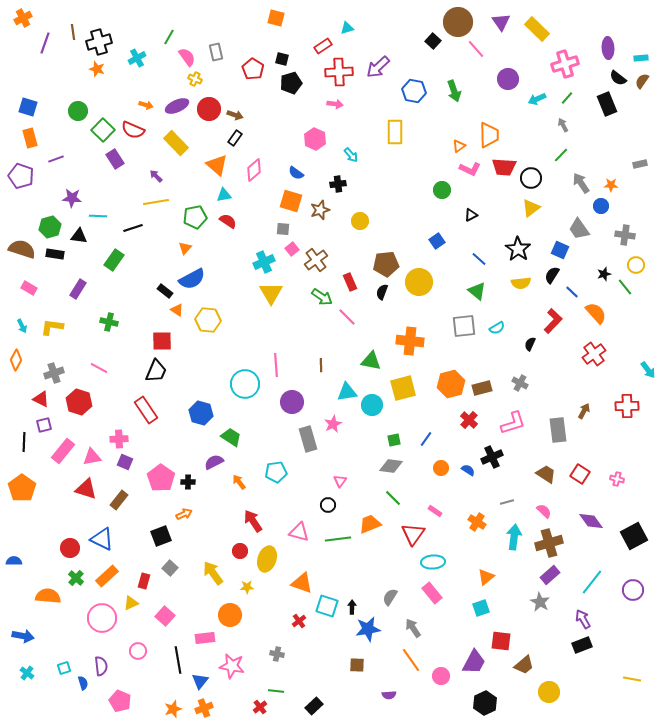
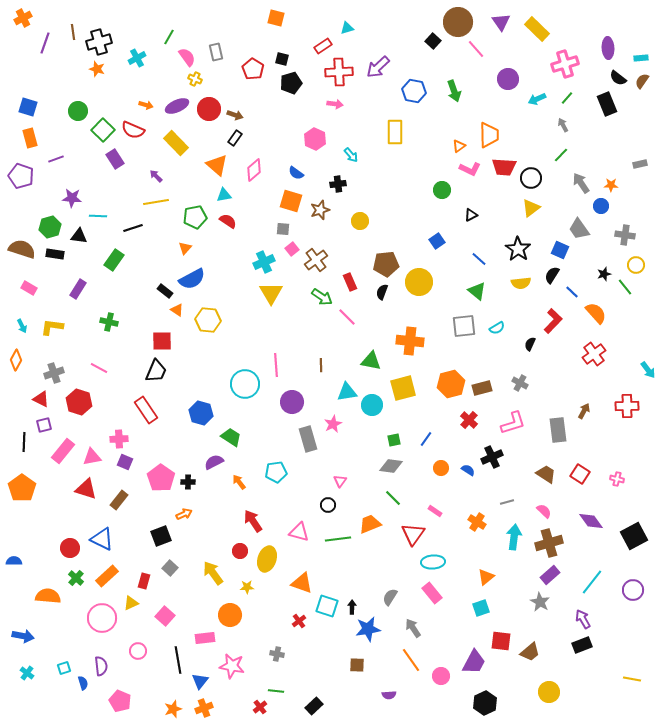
brown trapezoid at (524, 665): moved 6 px right, 13 px up
